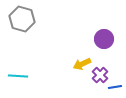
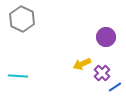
gray hexagon: rotated 10 degrees clockwise
purple circle: moved 2 px right, 2 px up
purple cross: moved 2 px right, 2 px up
blue line: rotated 24 degrees counterclockwise
